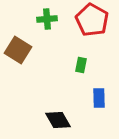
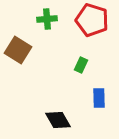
red pentagon: rotated 12 degrees counterclockwise
green rectangle: rotated 14 degrees clockwise
